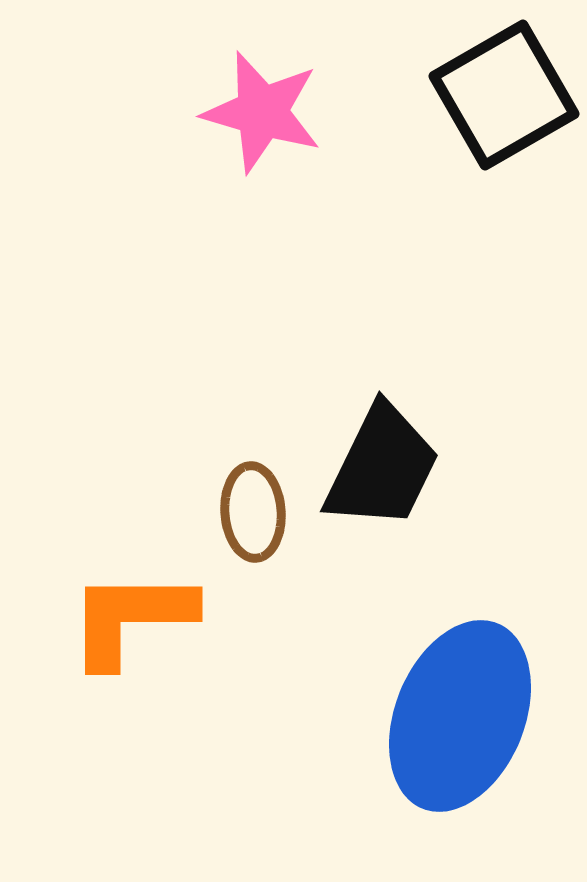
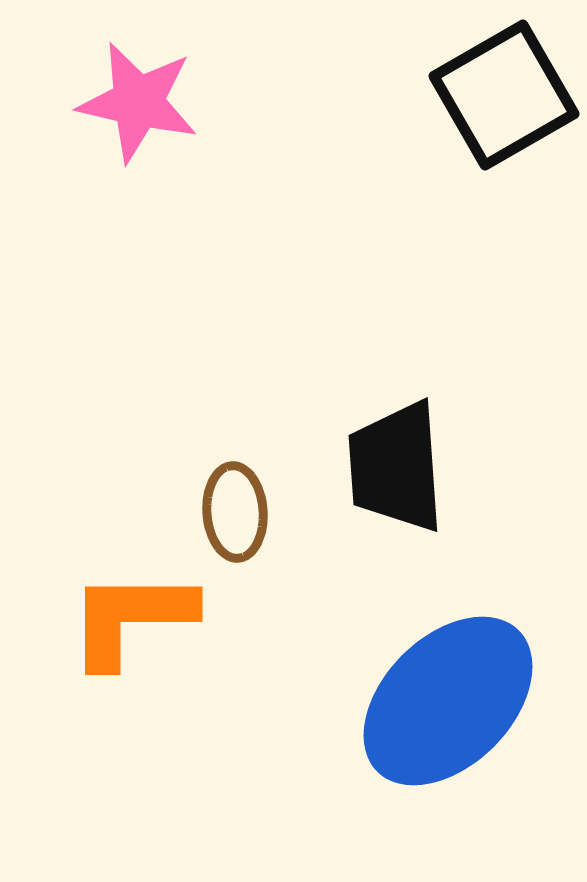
pink star: moved 124 px left, 10 px up; rotated 3 degrees counterclockwise
black trapezoid: moved 14 px right; rotated 150 degrees clockwise
brown ellipse: moved 18 px left
blue ellipse: moved 12 px left, 15 px up; rotated 23 degrees clockwise
